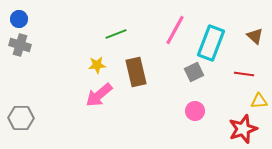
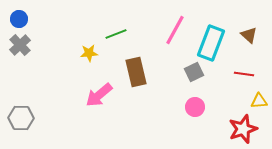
brown triangle: moved 6 px left, 1 px up
gray cross: rotated 30 degrees clockwise
yellow star: moved 8 px left, 12 px up
pink circle: moved 4 px up
